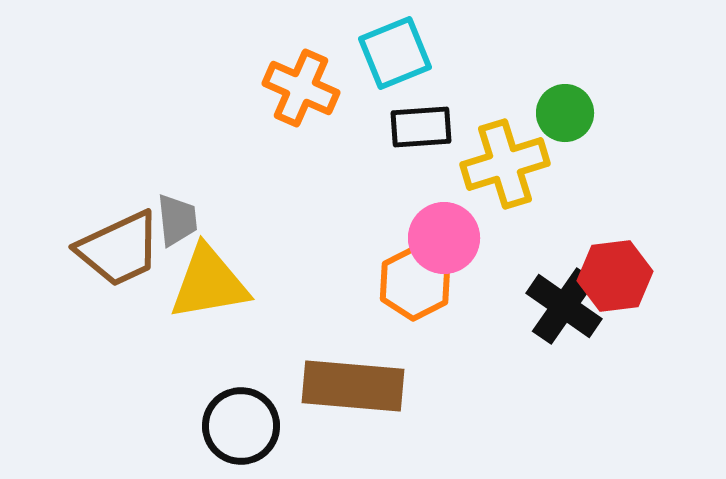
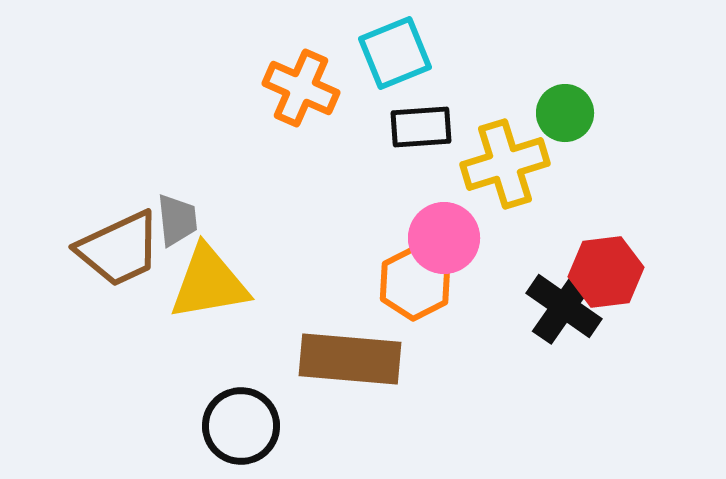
red hexagon: moved 9 px left, 4 px up
brown rectangle: moved 3 px left, 27 px up
